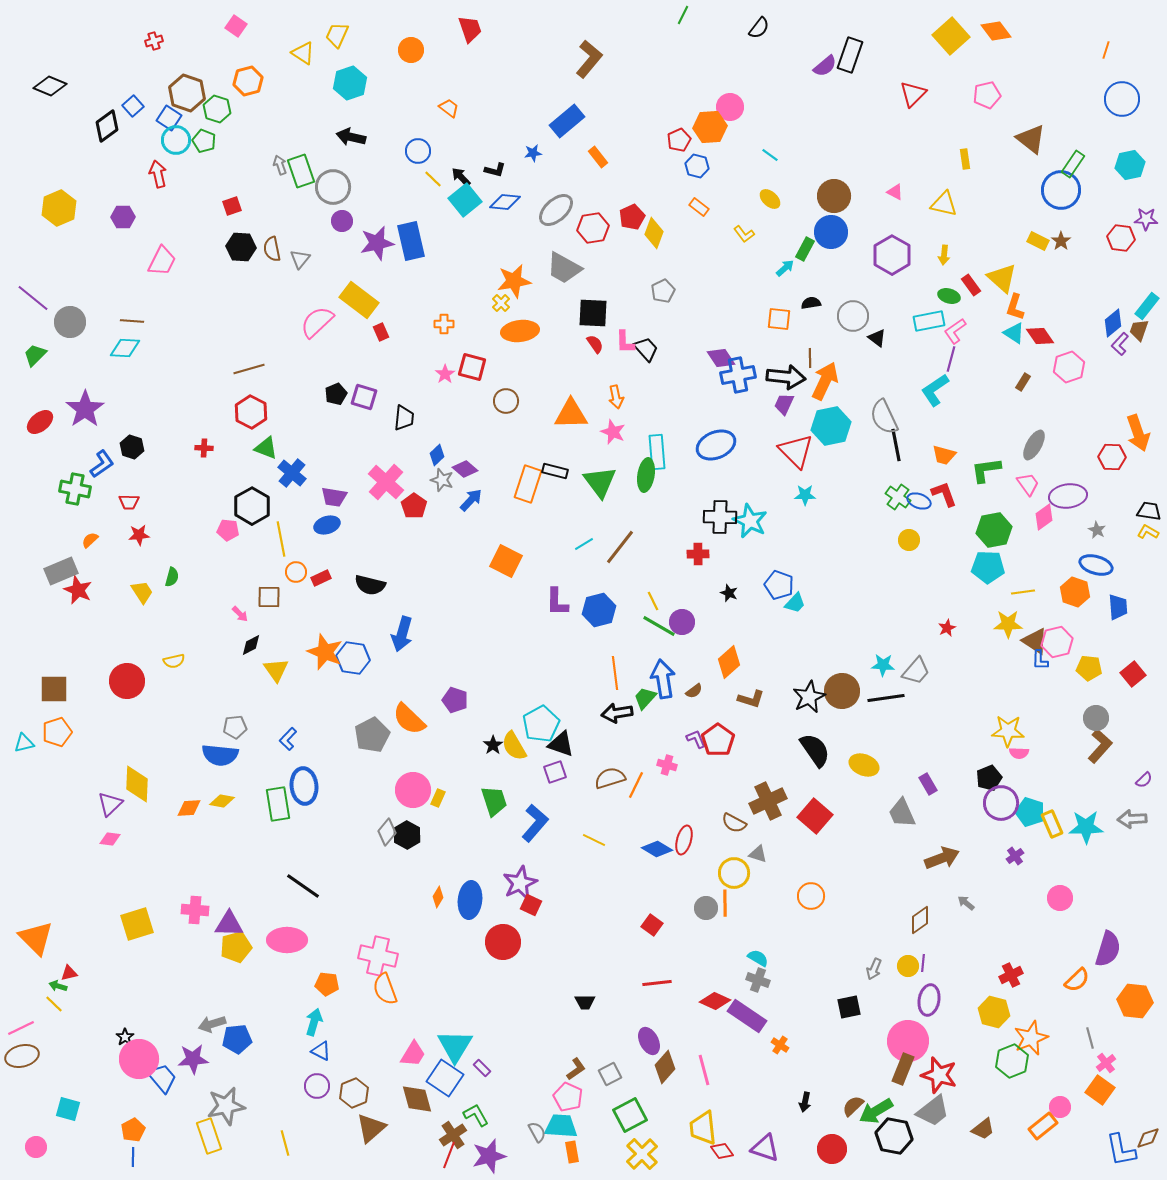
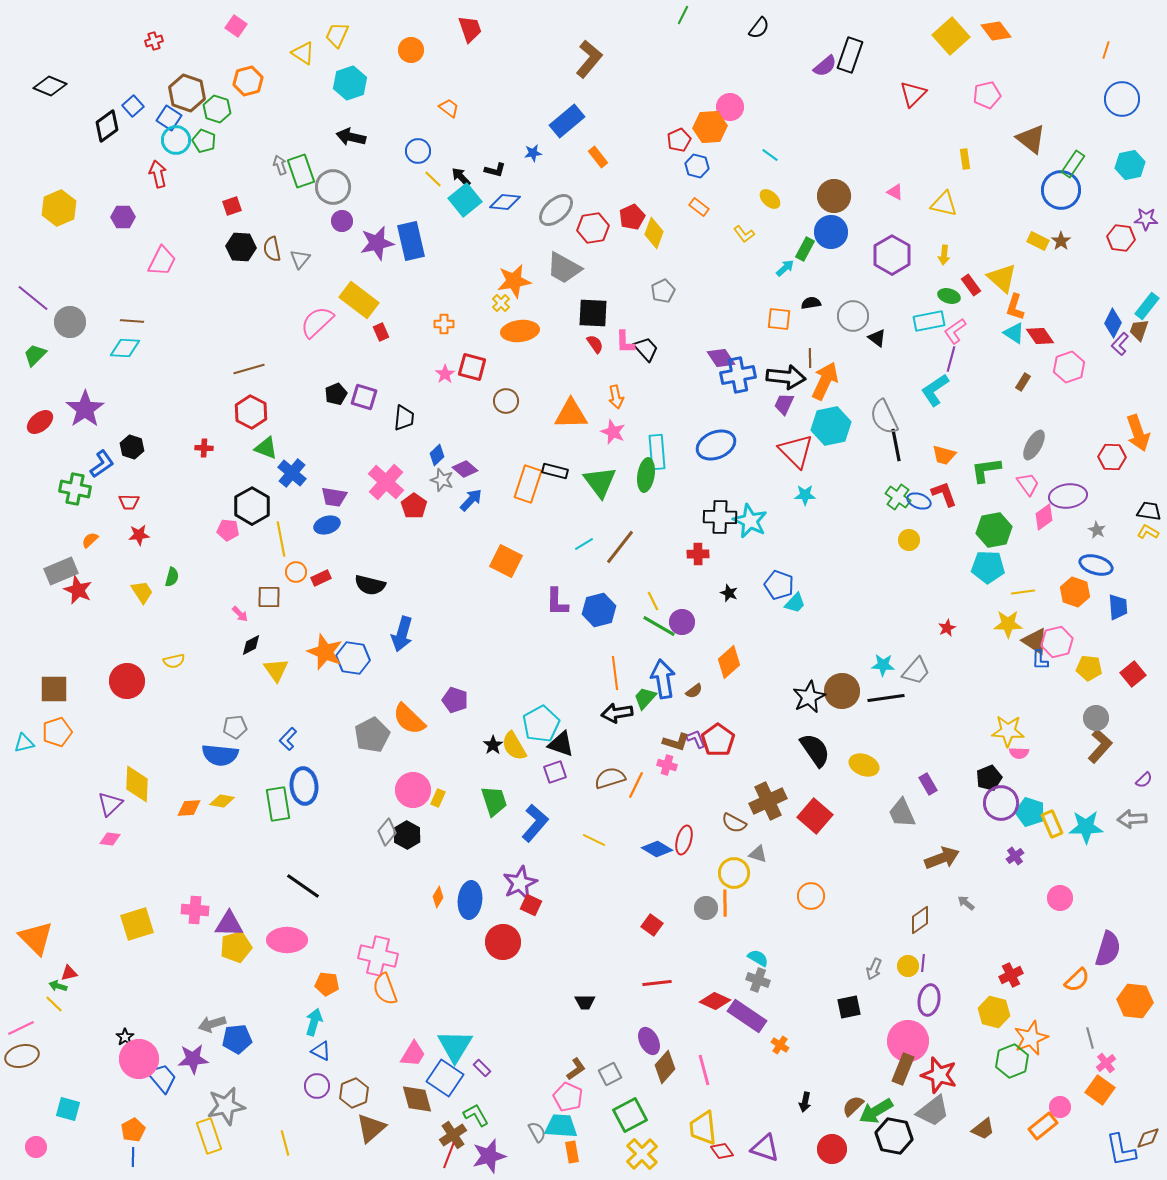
blue diamond at (1113, 323): rotated 24 degrees counterclockwise
brown L-shape at (751, 699): moved 75 px left, 43 px down
